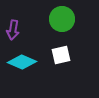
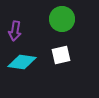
purple arrow: moved 2 px right, 1 px down
cyan diamond: rotated 16 degrees counterclockwise
